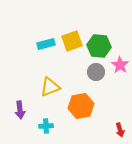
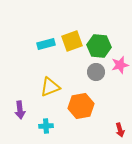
pink star: rotated 24 degrees clockwise
